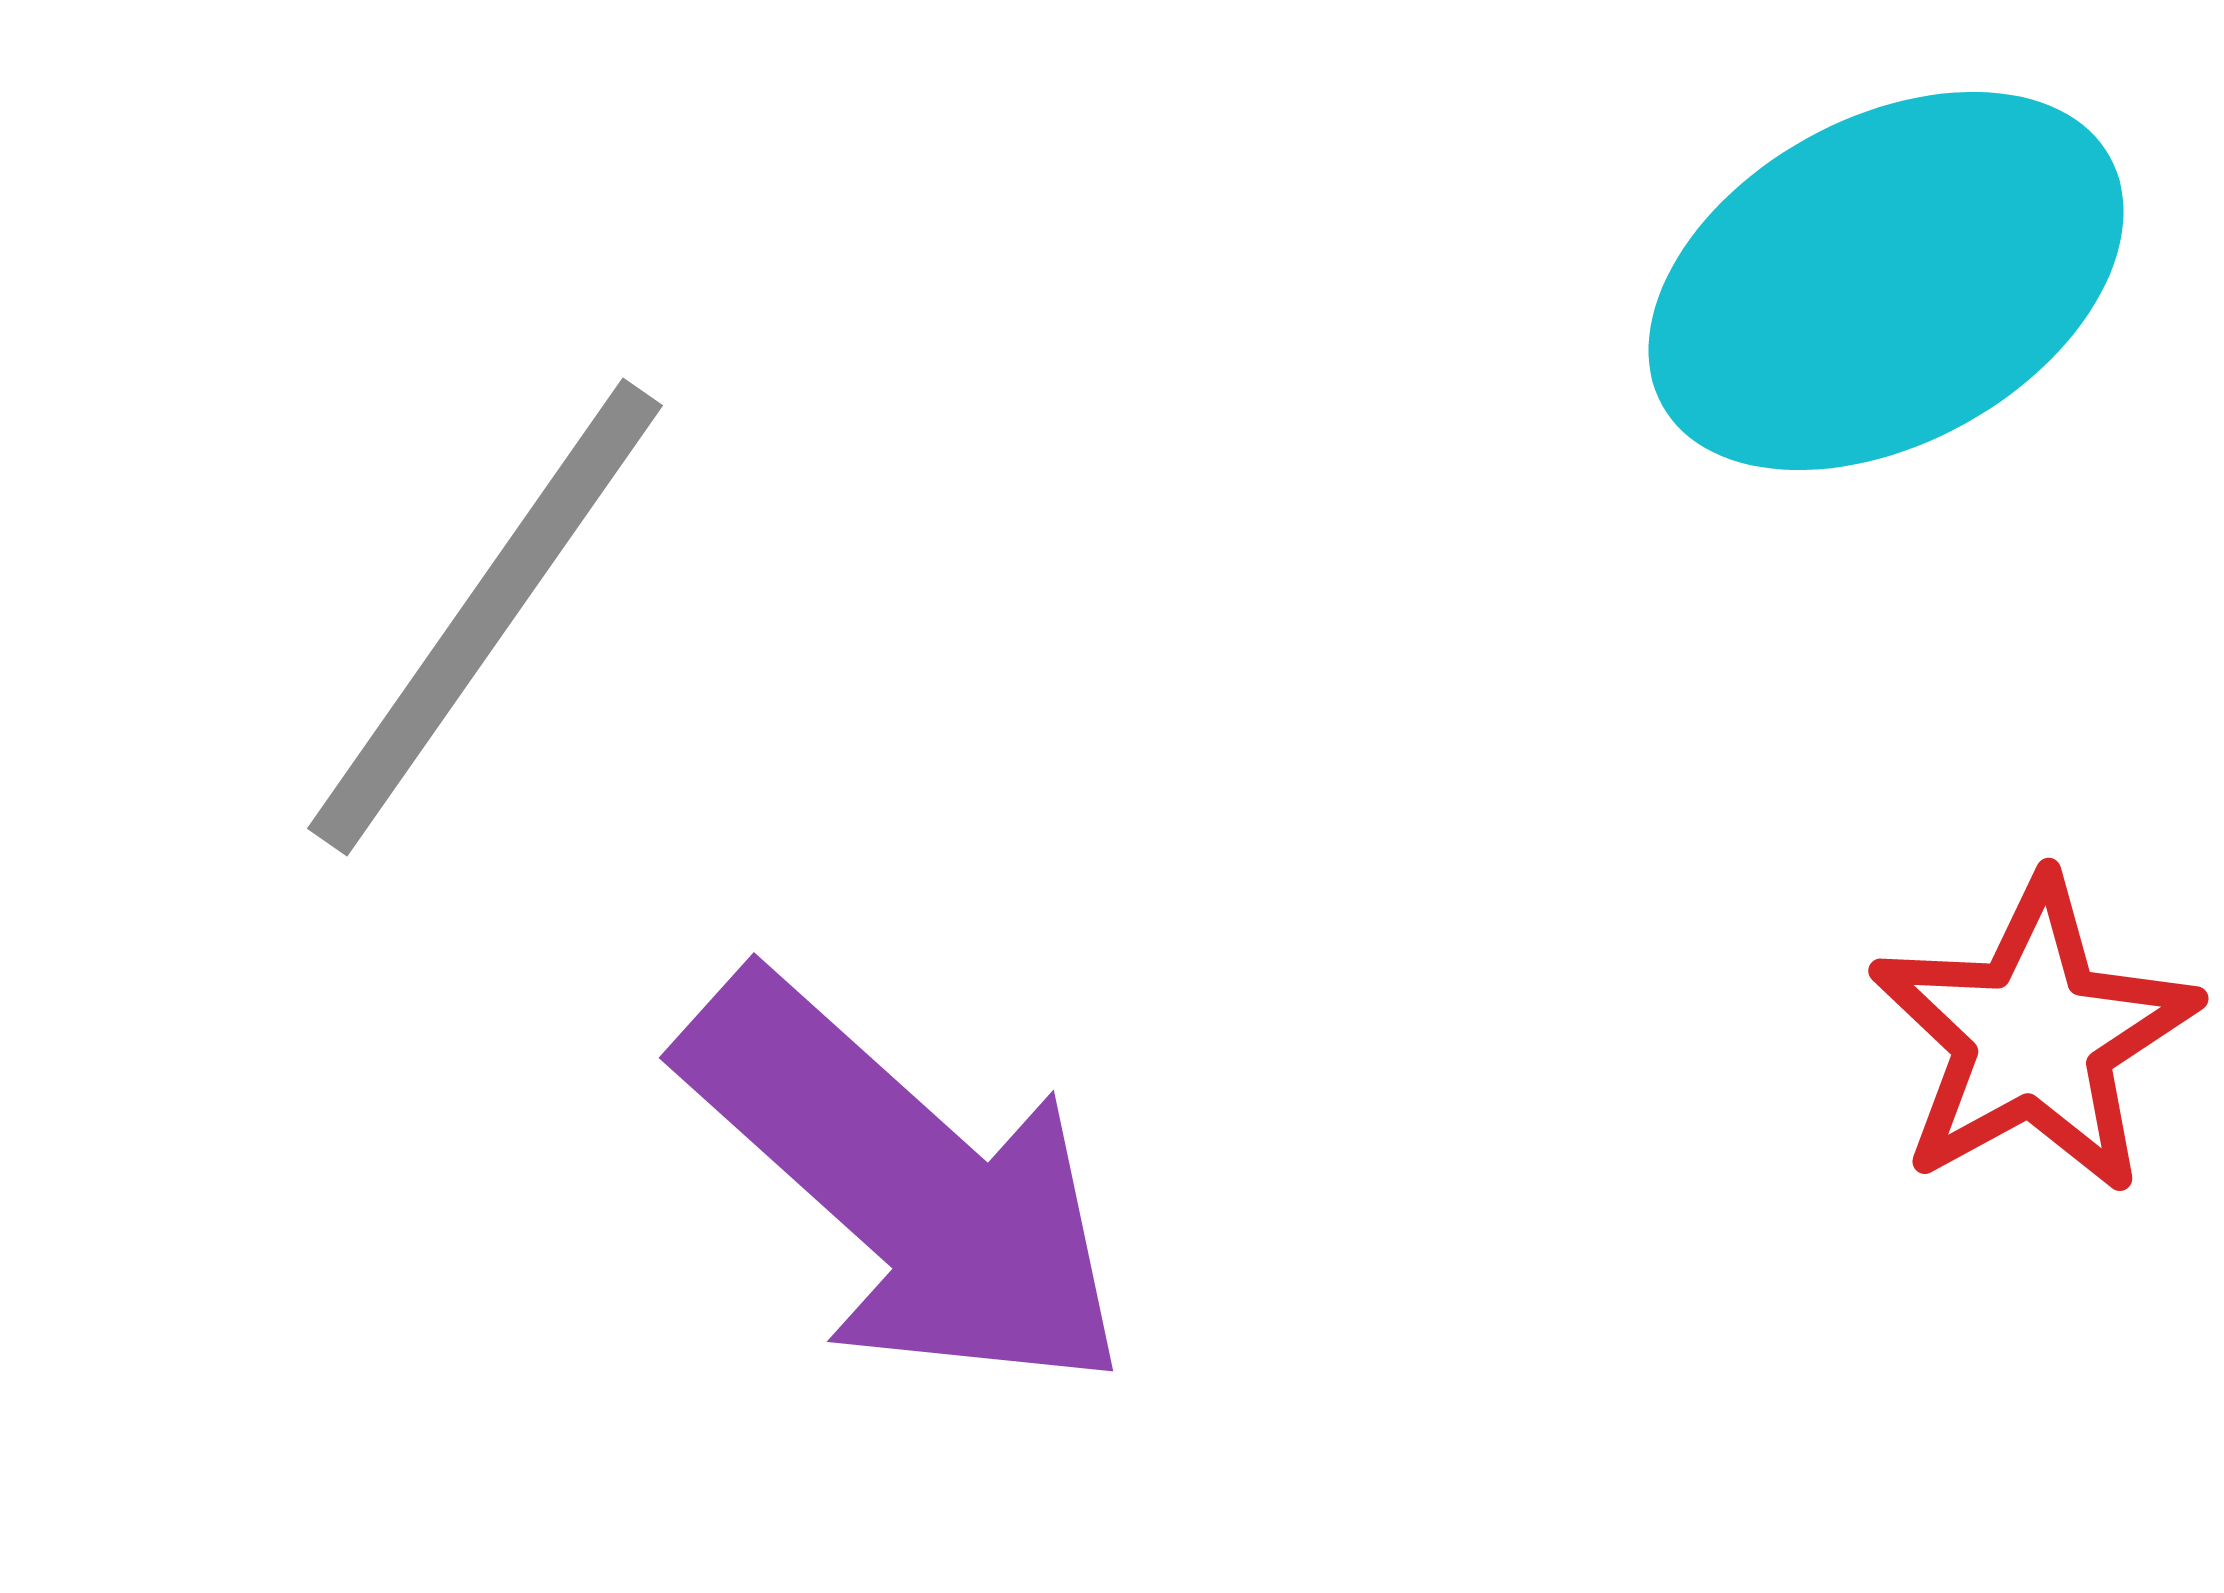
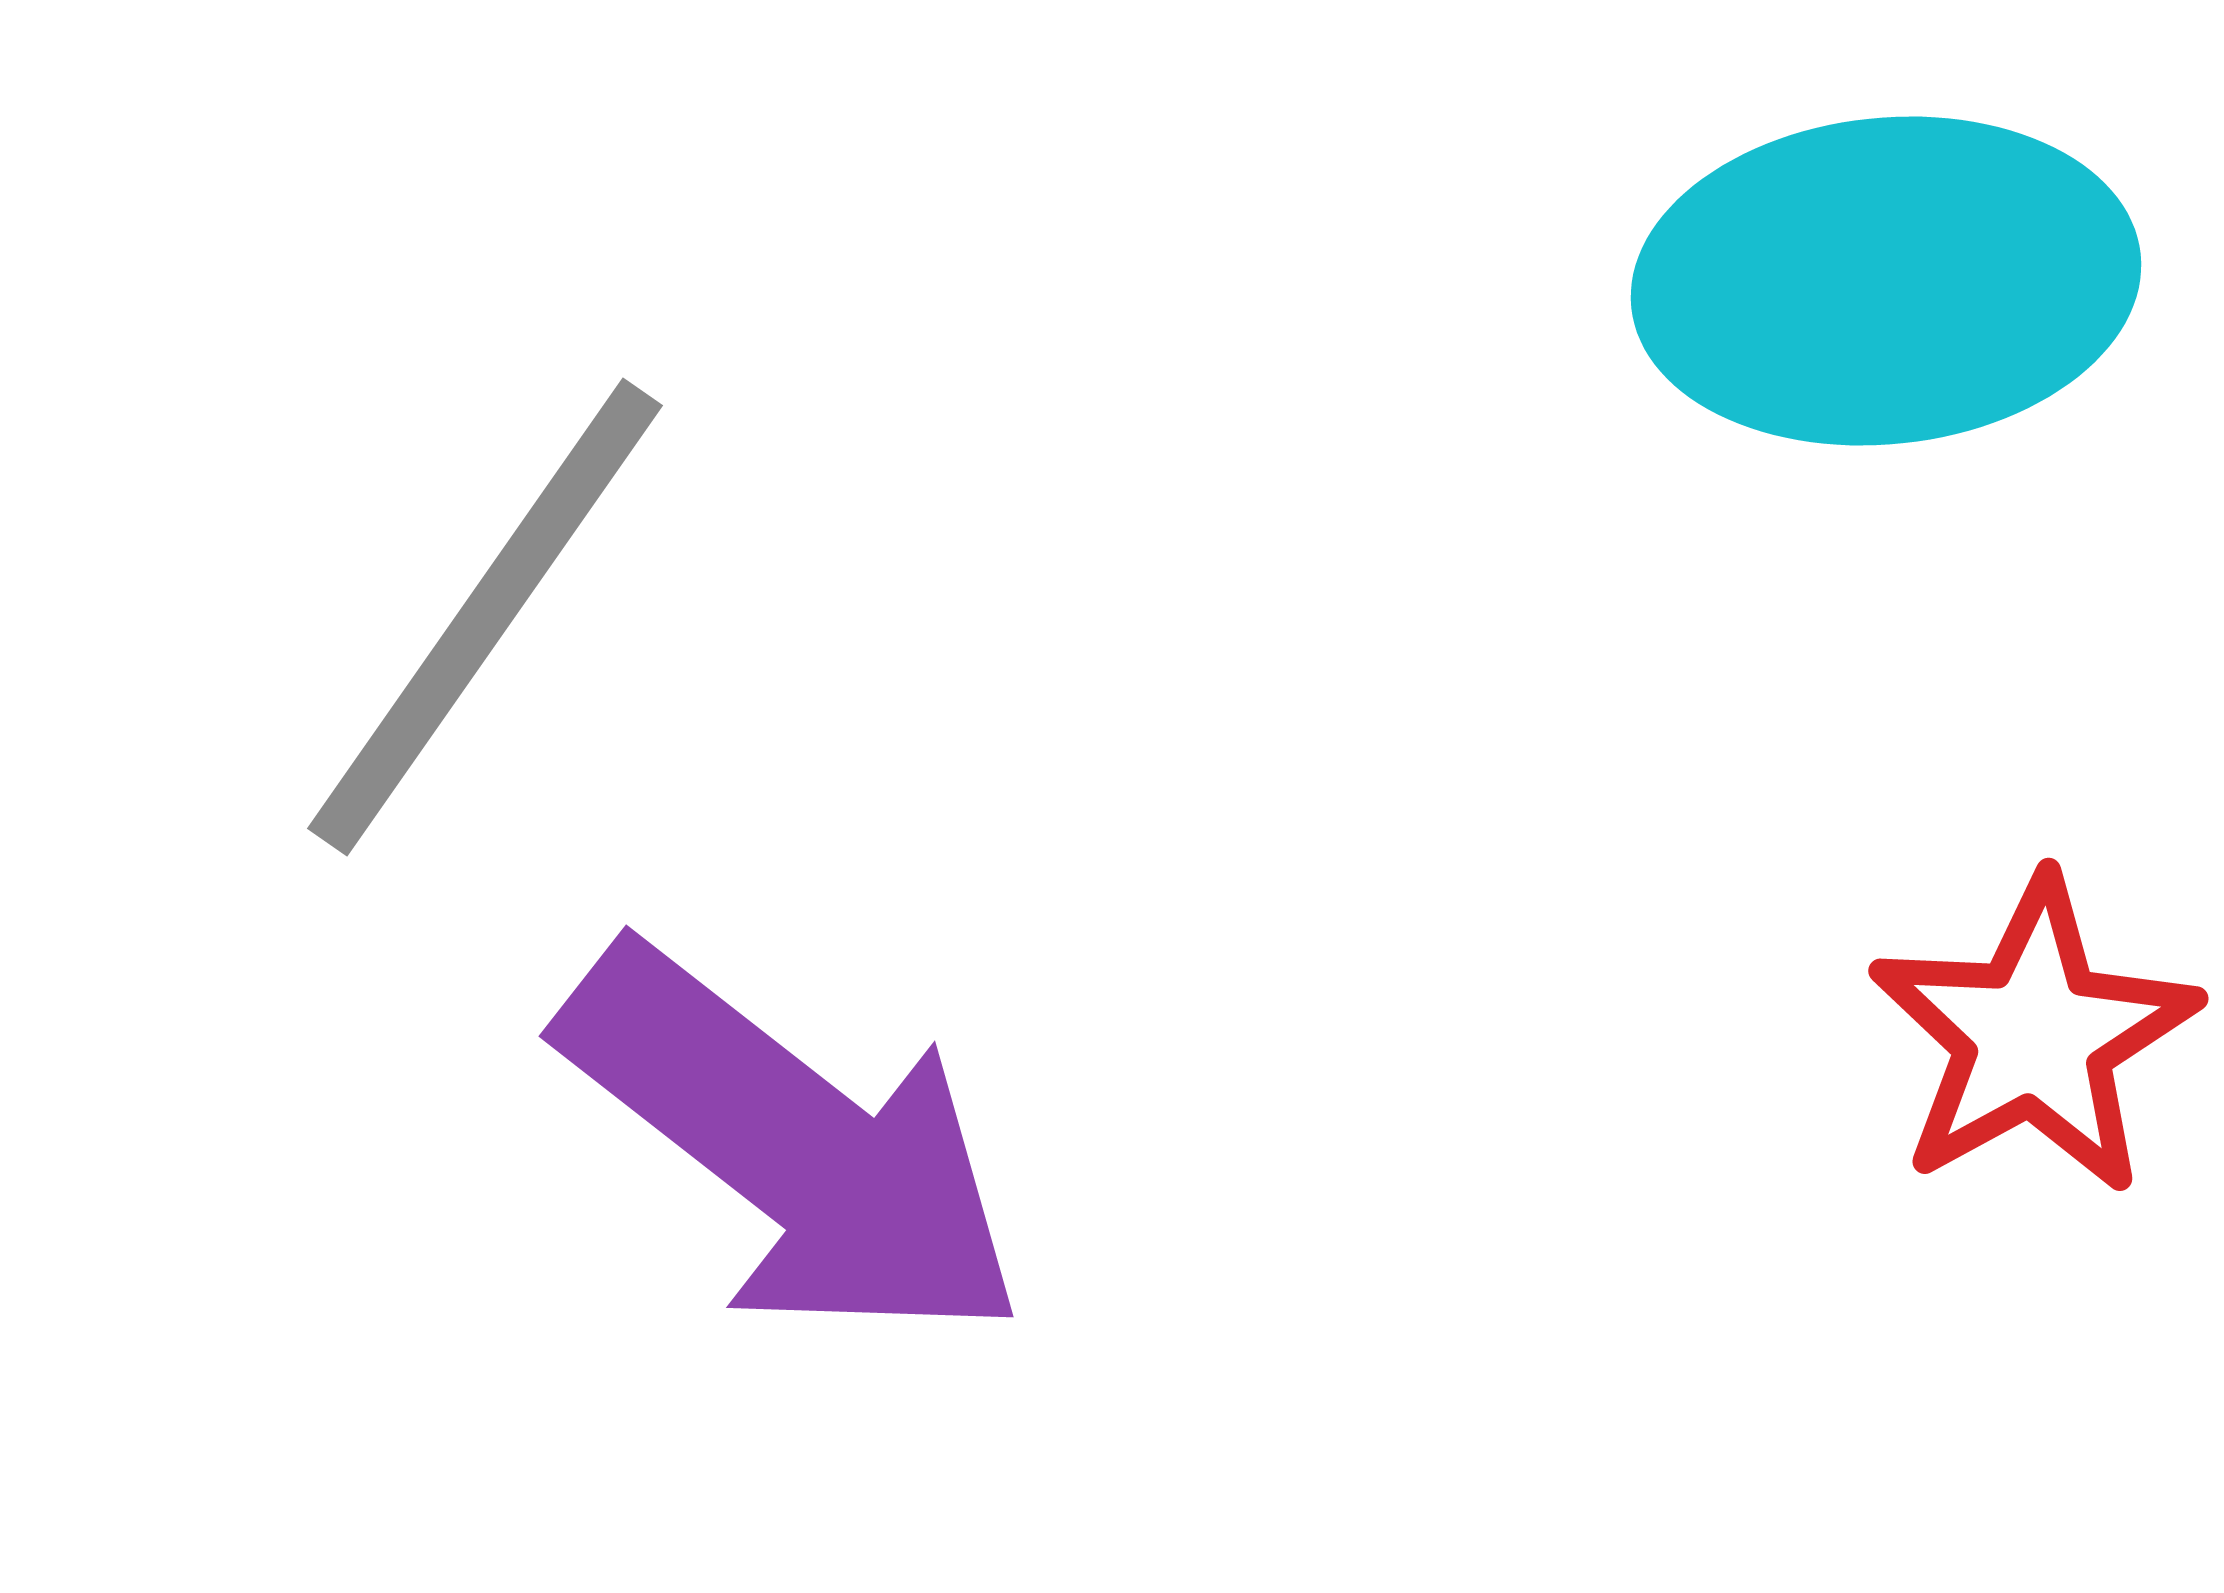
cyan ellipse: rotated 23 degrees clockwise
purple arrow: moved 112 px left, 39 px up; rotated 4 degrees counterclockwise
